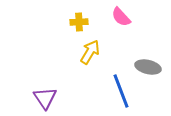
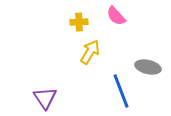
pink semicircle: moved 5 px left, 1 px up
